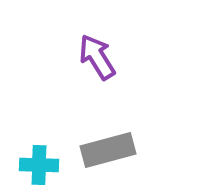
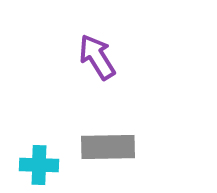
gray rectangle: moved 3 px up; rotated 14 degrees clockwise
